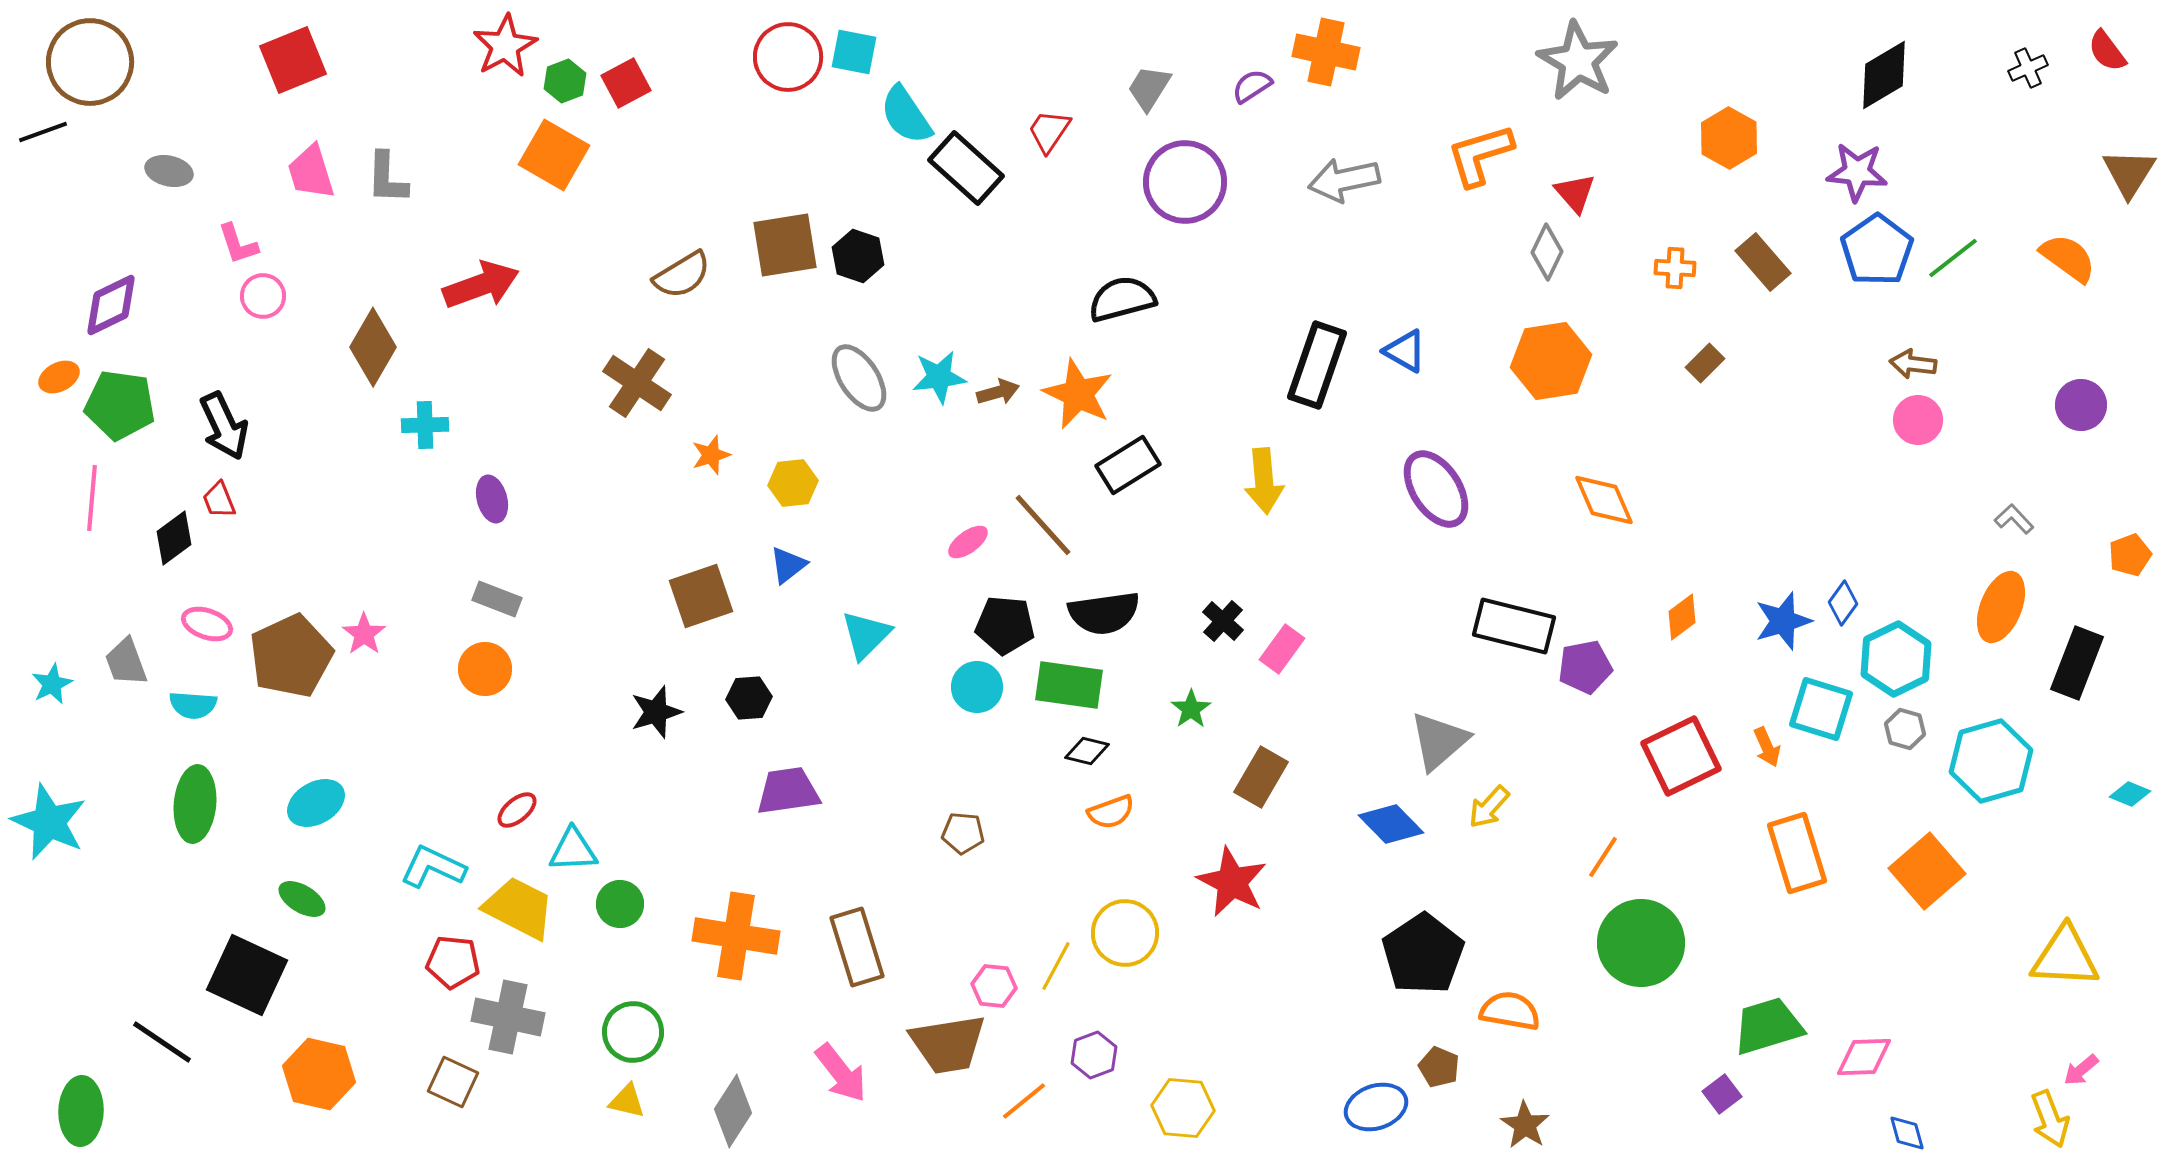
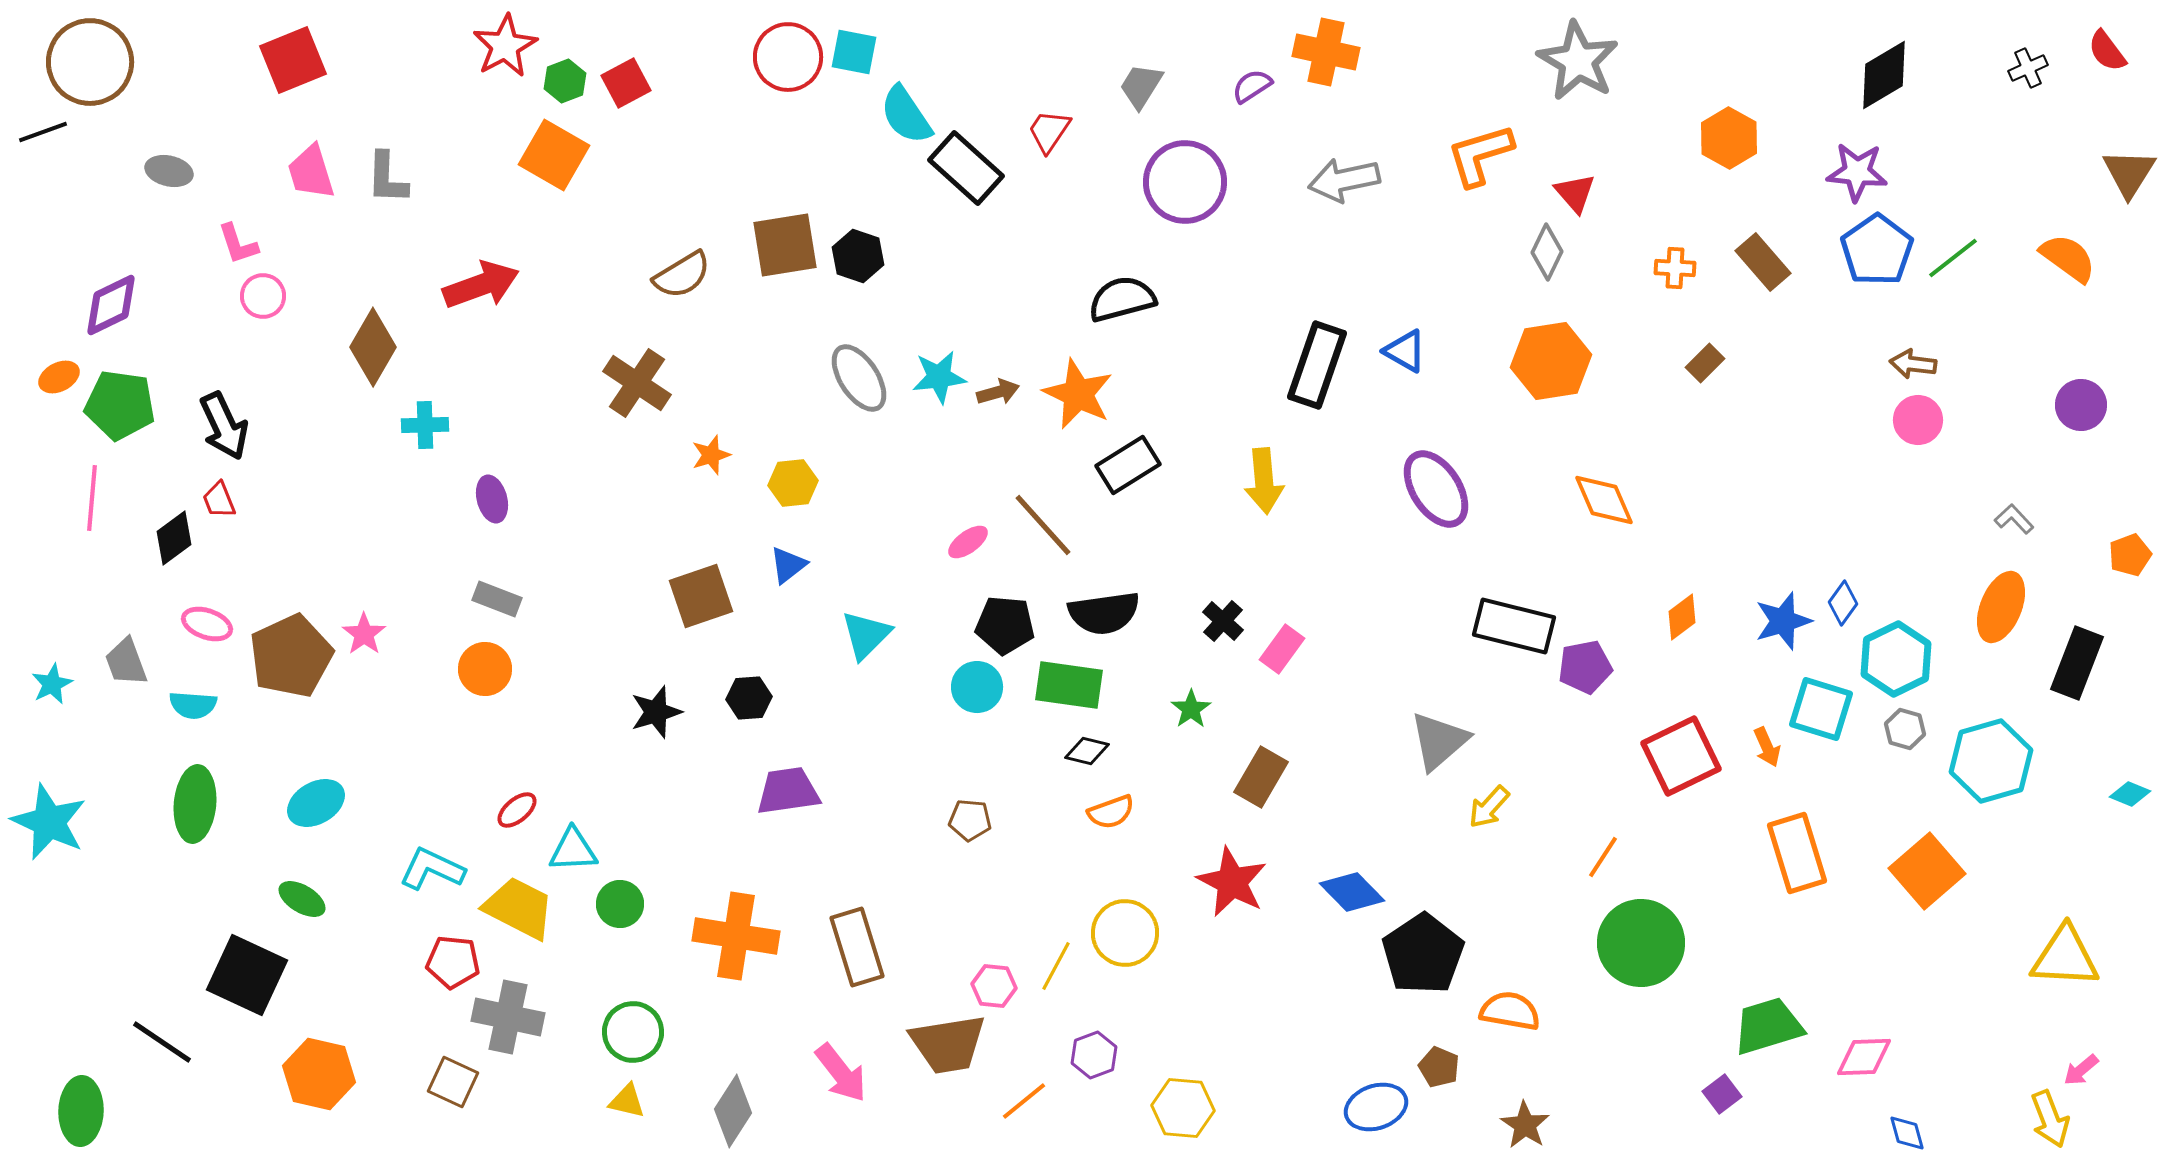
gray trapezoid at (1149, 88): moved 8 px left, 2 px up
blue diamond at (1391, 824): moved 39 px left, 68 px down
brown pentagon at (963, 833): moved 7 px right, 13 px up
cyan L-shape at (433, 867): moved 1 px left, 2 px down
